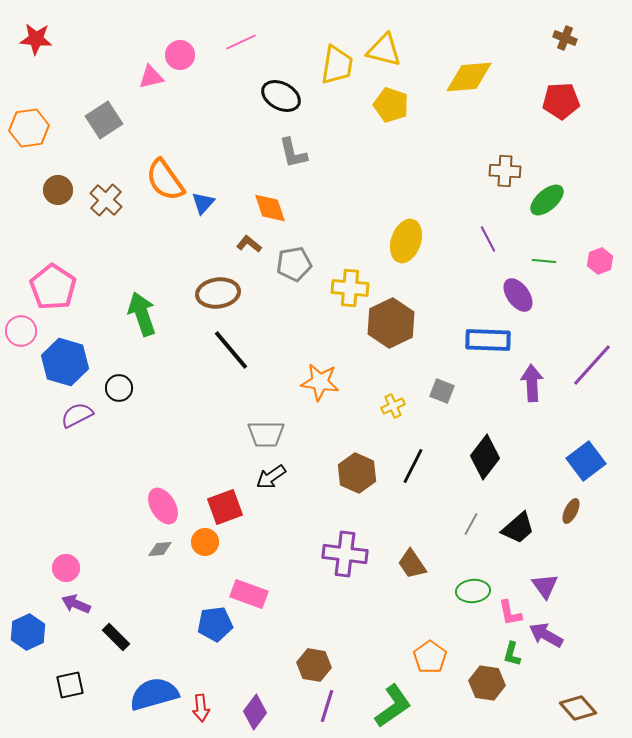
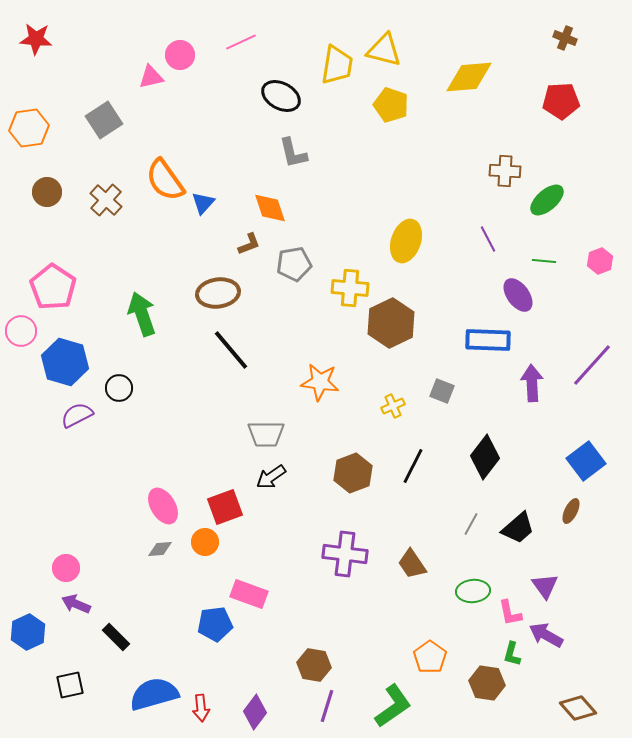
brown circle at (58, 190): moved 11 px left, 2 px down
brown L-shape at (249, 244): rotated 120 degrees clockwise
brown hexagon at (357, 473): moved 4 px left; rotated 15 degrees clockwise
